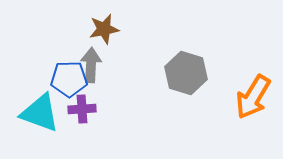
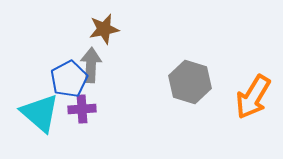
gray hexagon: moved 4 px right, 9 px down
blue pentagon: rotated 27 degrees counterclockwise
cyan triangle: rotated 21 degrees clockwise
